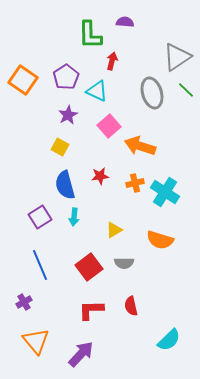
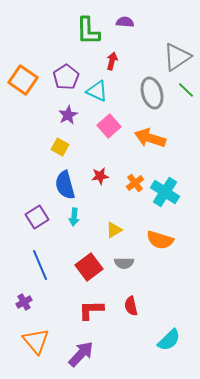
green L-shape: moved 2 px left, 4 px up
orange arrow: moved 10 px right, 8 px up
orange cross: rotated 24 degrees counterclockwise
purple square: moved 3 px left
